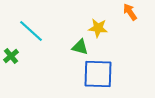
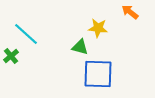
orange arrow: rotated 18 degrees counterclockwise
cyan line: moved 5 px left, 3 px down
